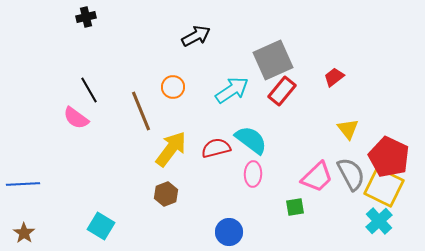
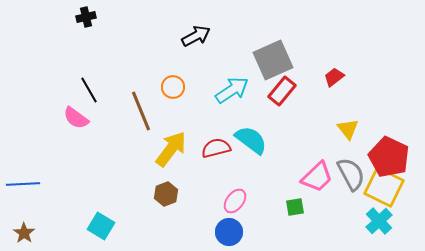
pink ellipse: moved 18 px left, 27 px down; rotated 35 degrees clockwise
